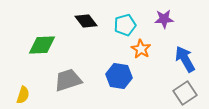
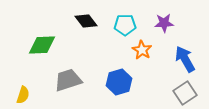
purple star: moved 4 px down
cyan pentagon: rotated 15 degrees clockwise
orange star: moved 1 px right, 1 px down
blue hexagon: moved 6 px down; rotated 25 degrees counterclockwise
